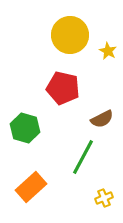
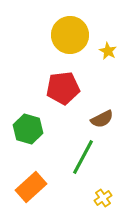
red pentagon: rotated 20 degrees counterclockwise
green hexagon: moved 3 px right, 1 px down
yellow cross: moved 1 px left; rotated 12 degrees counterclockwise
